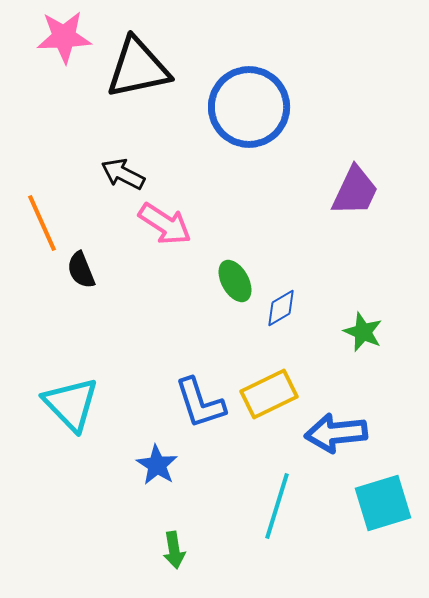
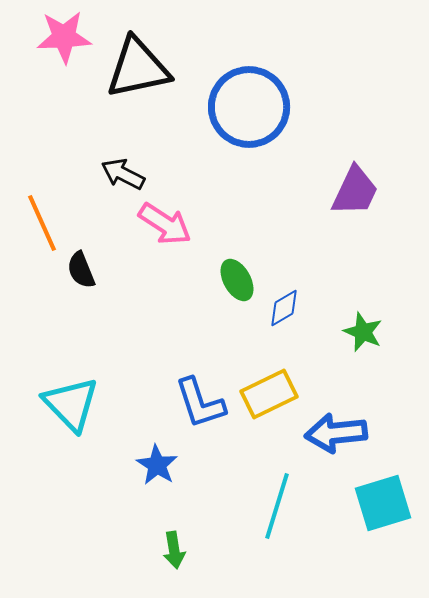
green ellipse: moved 2 px right, 1 px up
blue diamond: moved 3 px right
